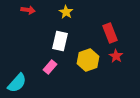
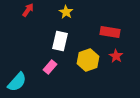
red arrow: rotated 64 degrees counterclockwise
red rectangle: moved 1 px up; rotated 60 degrees counterclockwise
cyan semicircle: moved 1 px up
